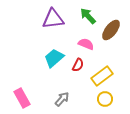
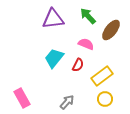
cyan trapezoid: rotated 10 degrees counterclockwise
gray arrow: moved 5 px right, 3 px down
